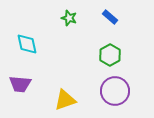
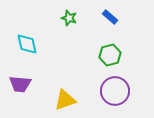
green hexagon: rotated 15 degrees clockwise
